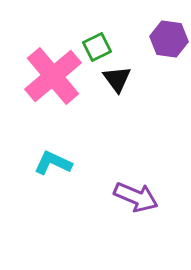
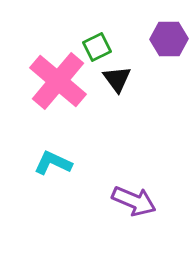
purple hexagon: rotated 9 degrees counterclockwise
pink cross: moved 5 px right, 5 px down; rotated 10 degrees counterclockwise
purple arrow: moved 2 px left, 4 px down
